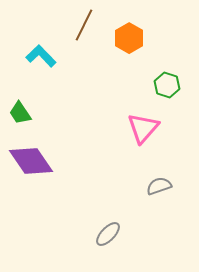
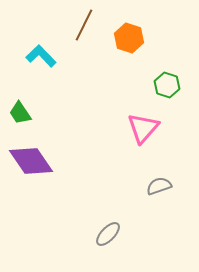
orange hexagon: rotated 12 degrees counterclockwise
